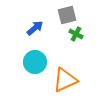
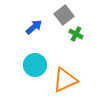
gray square: moved 3 px left; rotated 24 degrees counterclockwise
blue arrow: moved 1 px left, 1 px up
cyan circle: moved 3 px down
